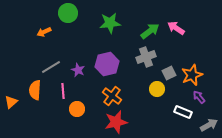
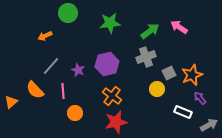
pink arrow: moved 3 px right, 1 px up
orange arrow: moved 1 px right, 4 px down
gray line: moved 1 px up; rotated 18 degrees counterclockwise
orange semicircle: rotated 48 degrees counterclockwise
purple arrow: moved 1 px right, 1 px down
orange circle: moved 2 px left, 4 px down
